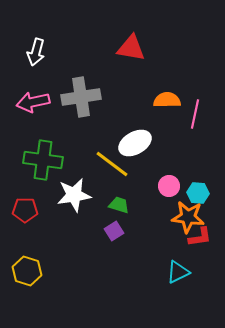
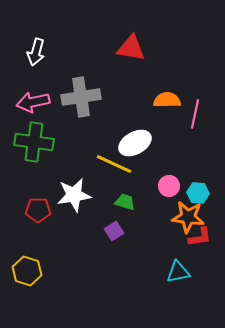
green cross: moved 9 px left, 18 px up
yellow line: moved 2 px right; rotated 12 degrees counterclockwise
green trapezoid: moved 6 px right, 3 px up
red pentagon: moved 13 px right
cyan triangle: rotated 15 degrees clockwise
